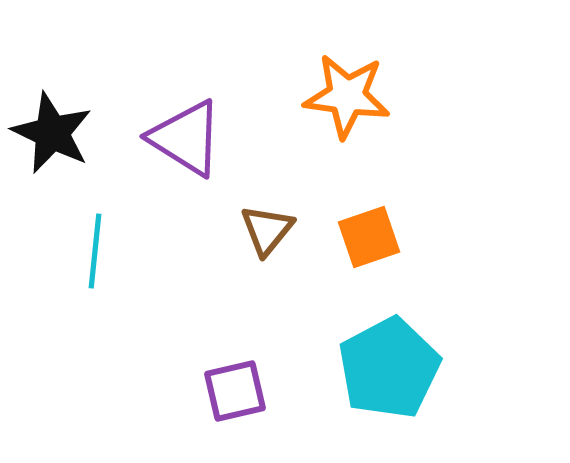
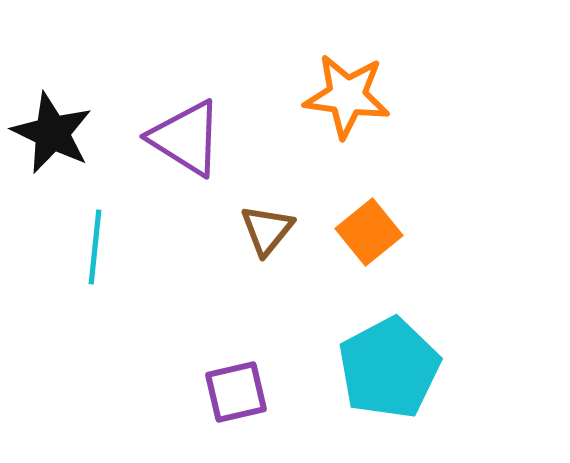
orange square: moved 5 px up; rotated 20 degrees counterclockwise
cyan line: moved 4 px up
purple square: moved 1 px right, 1 px down
